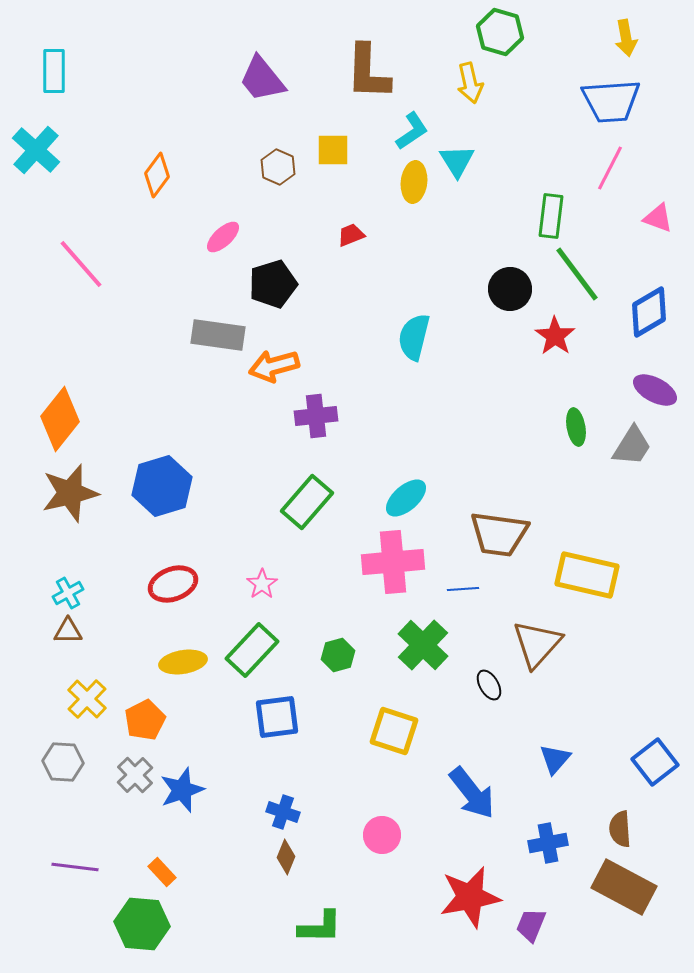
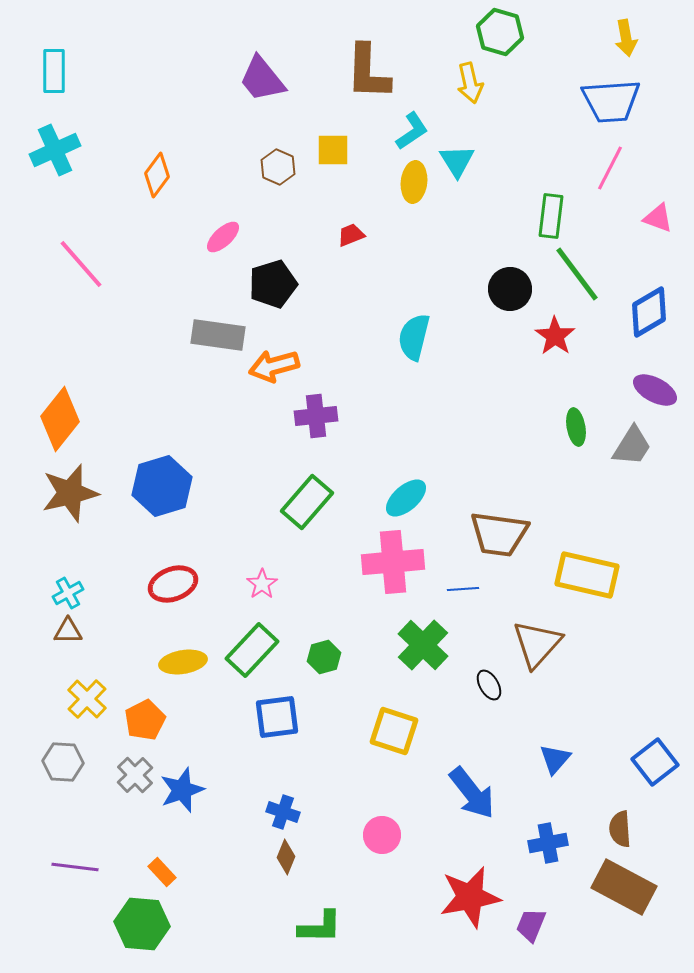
cyan cross at (36, 150): moved 19 px right; rotated 24 degrees clockwise
green hexagon at (338, 655): moved 14 px left, 2 px down
